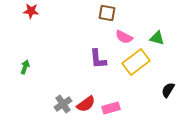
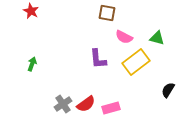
red star: rotated 21 degrees clockwise
green arrow: moved 7 px right, 3 px up
